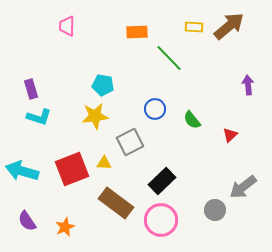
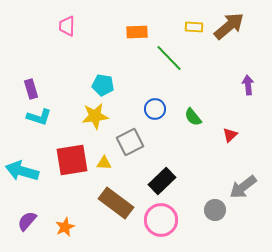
green semicircle: moved 1 px right, 3 px up
red square: moved 9 px up; rotated 12 degrees clockwise
purple semicircle: rotated 75 degrees clockwise
